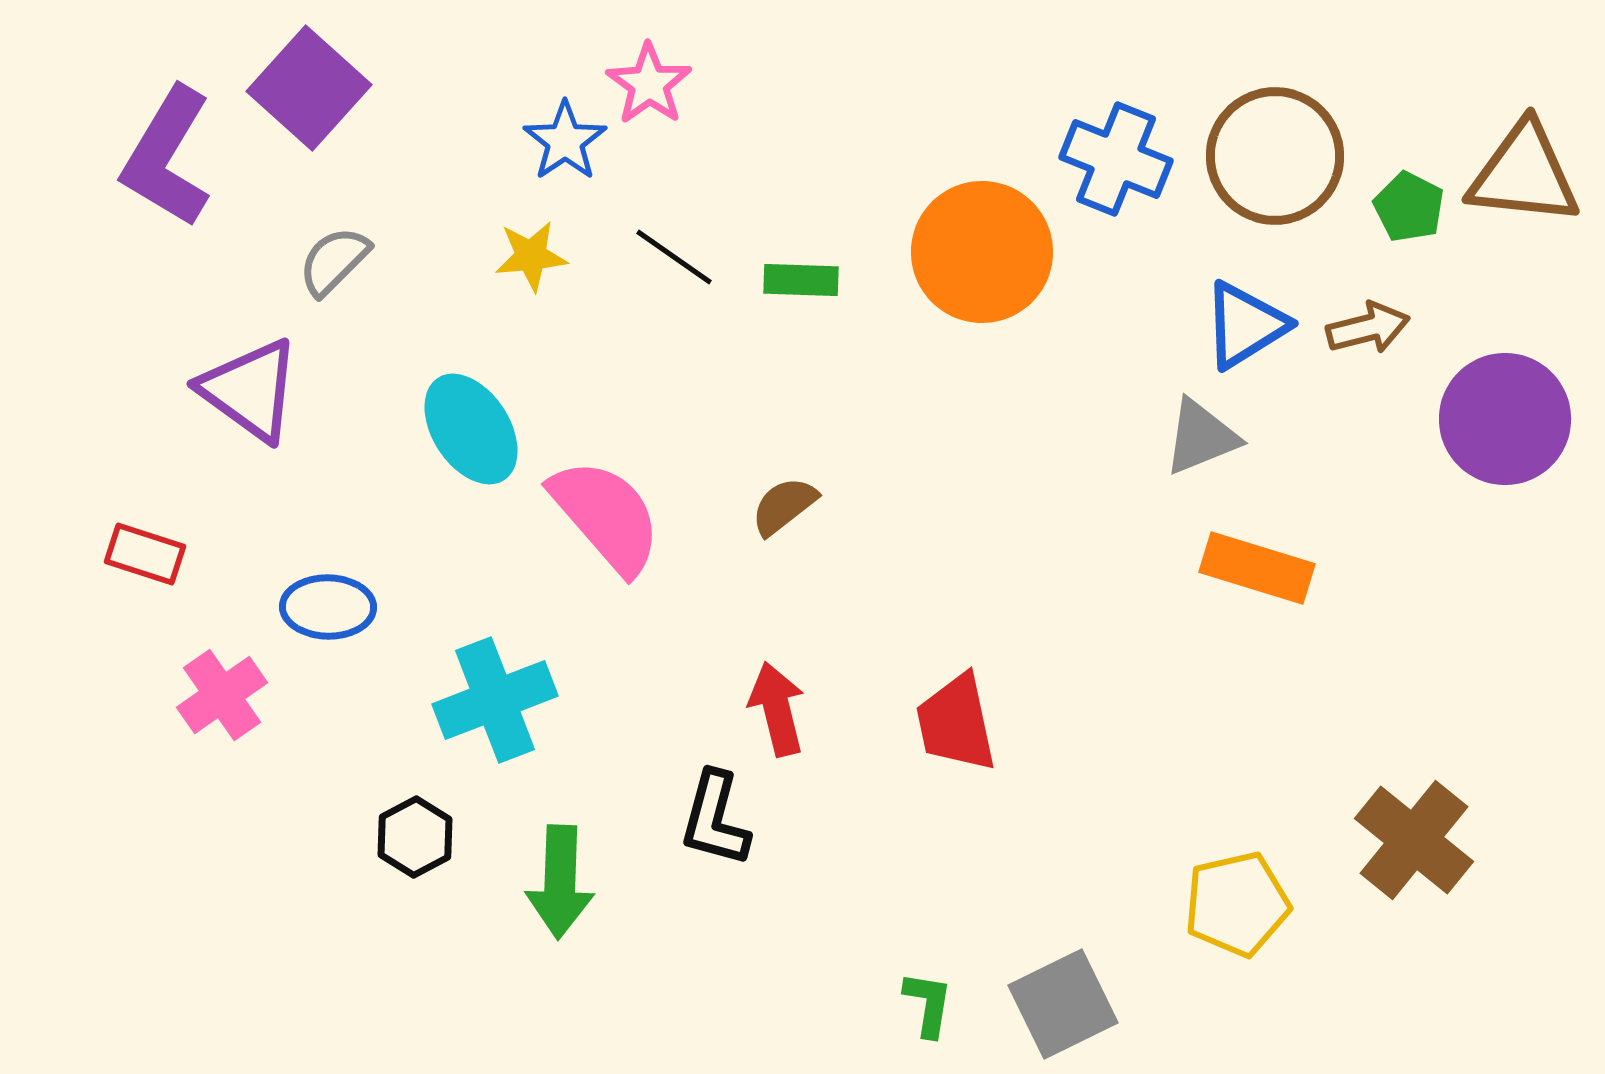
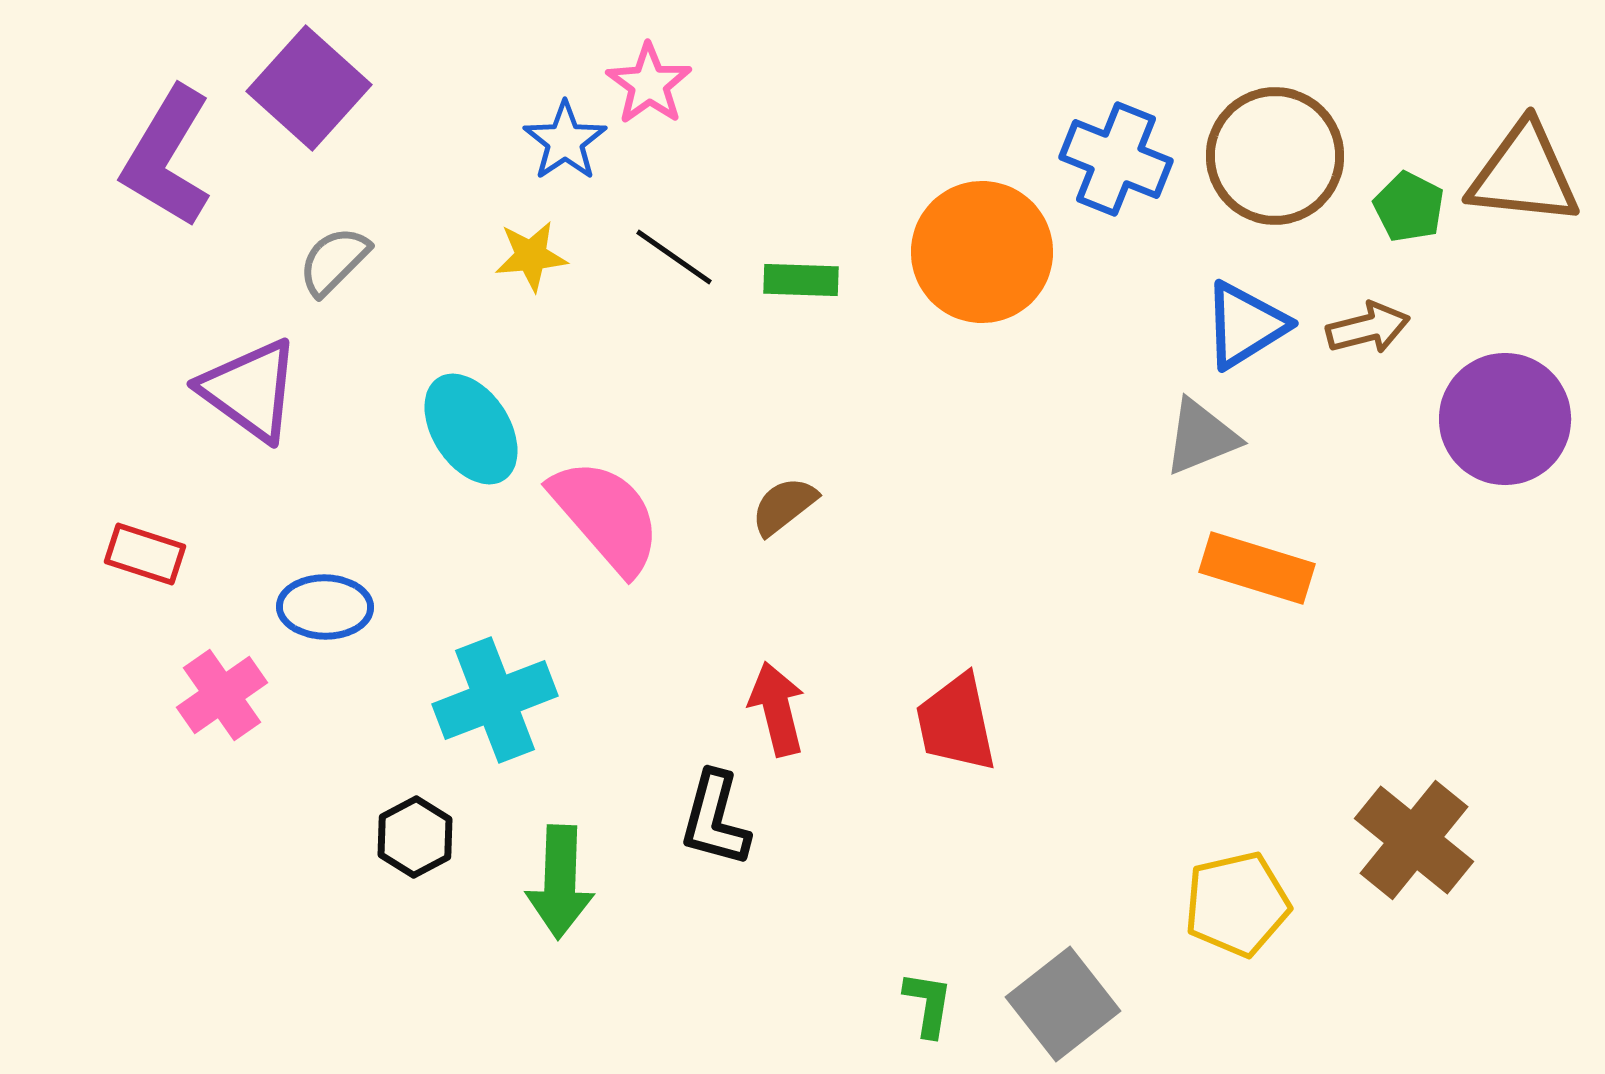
blue ellipse: moved 3 px left
gray square: rotated 12 degrees counterclockwise
